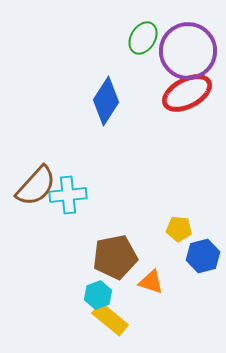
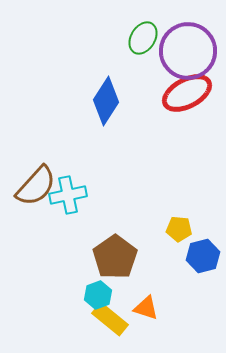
cyan cross: rotated 6 degrees counterclockwise
brown pentagon: rotated 24 degrees counterclockwise
orange triangle: moved 5 px left, 26 px down
